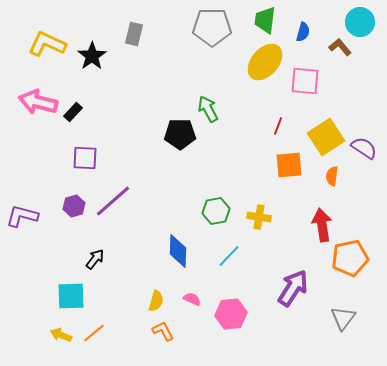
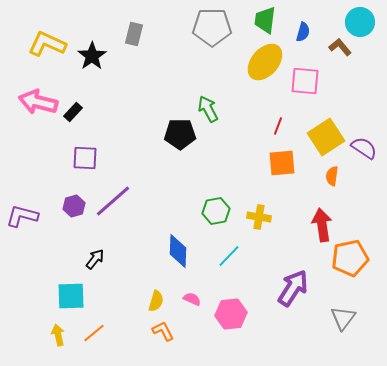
orange square: moved 7 px left, 2 px up
yellow arrow: moved 3 px left; rotated 55 degrees clockwise
